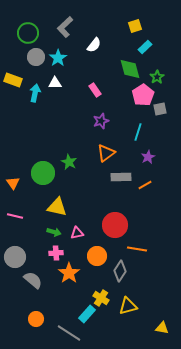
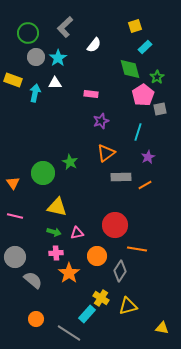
pink rectangle at (95, 90): moved 4 px left, 4 px down; rotated 48 degrees counterclockwise
green star at (69, 162): moved 1 px right
